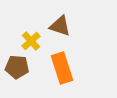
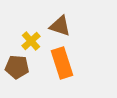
orange rectangle: moved 5 px up
